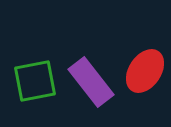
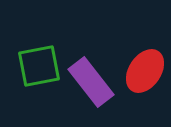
green square: moved 4 px right, 15 px up
